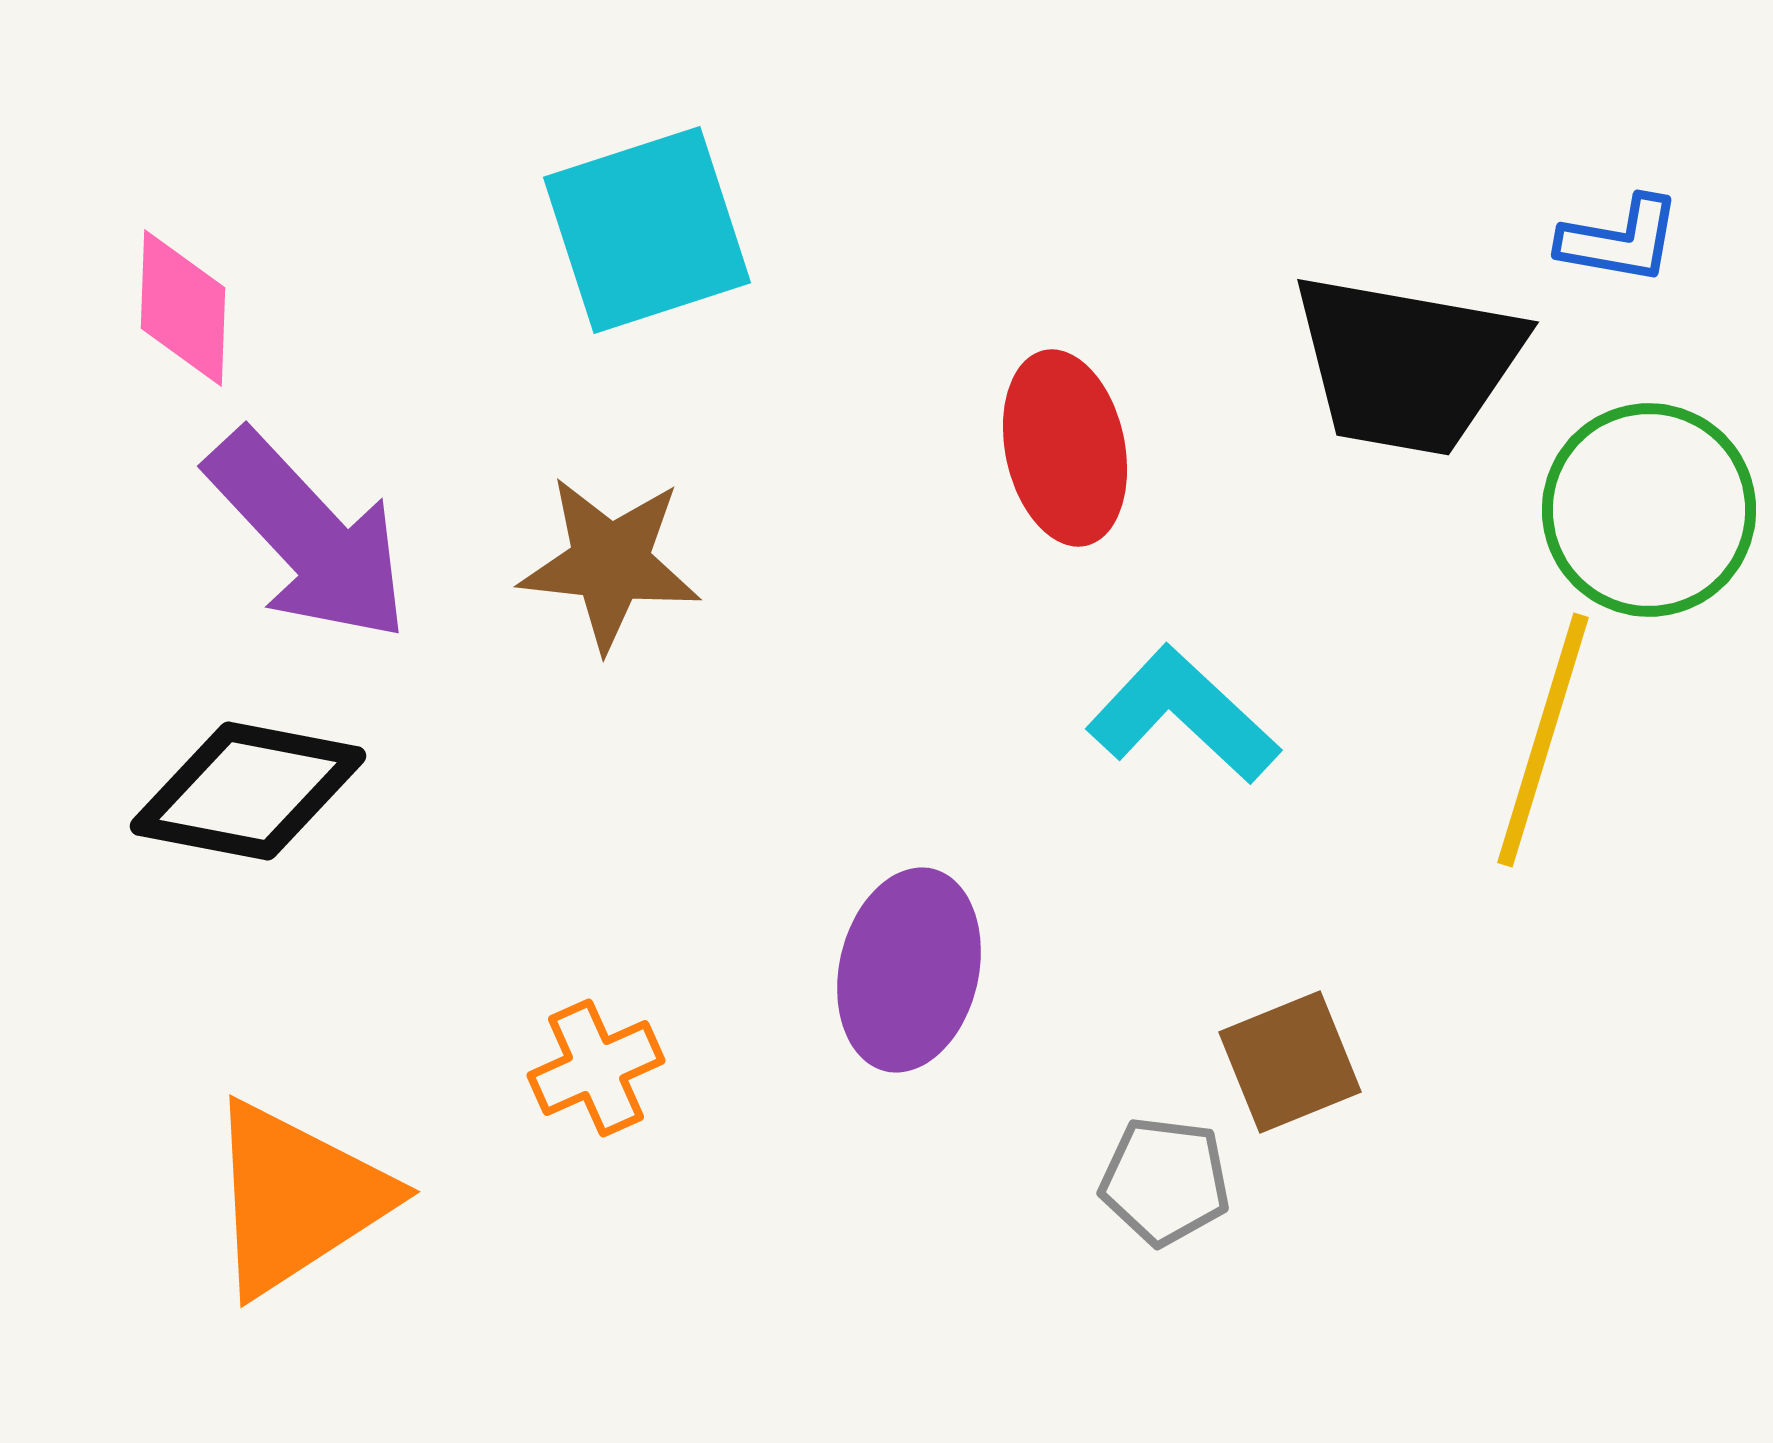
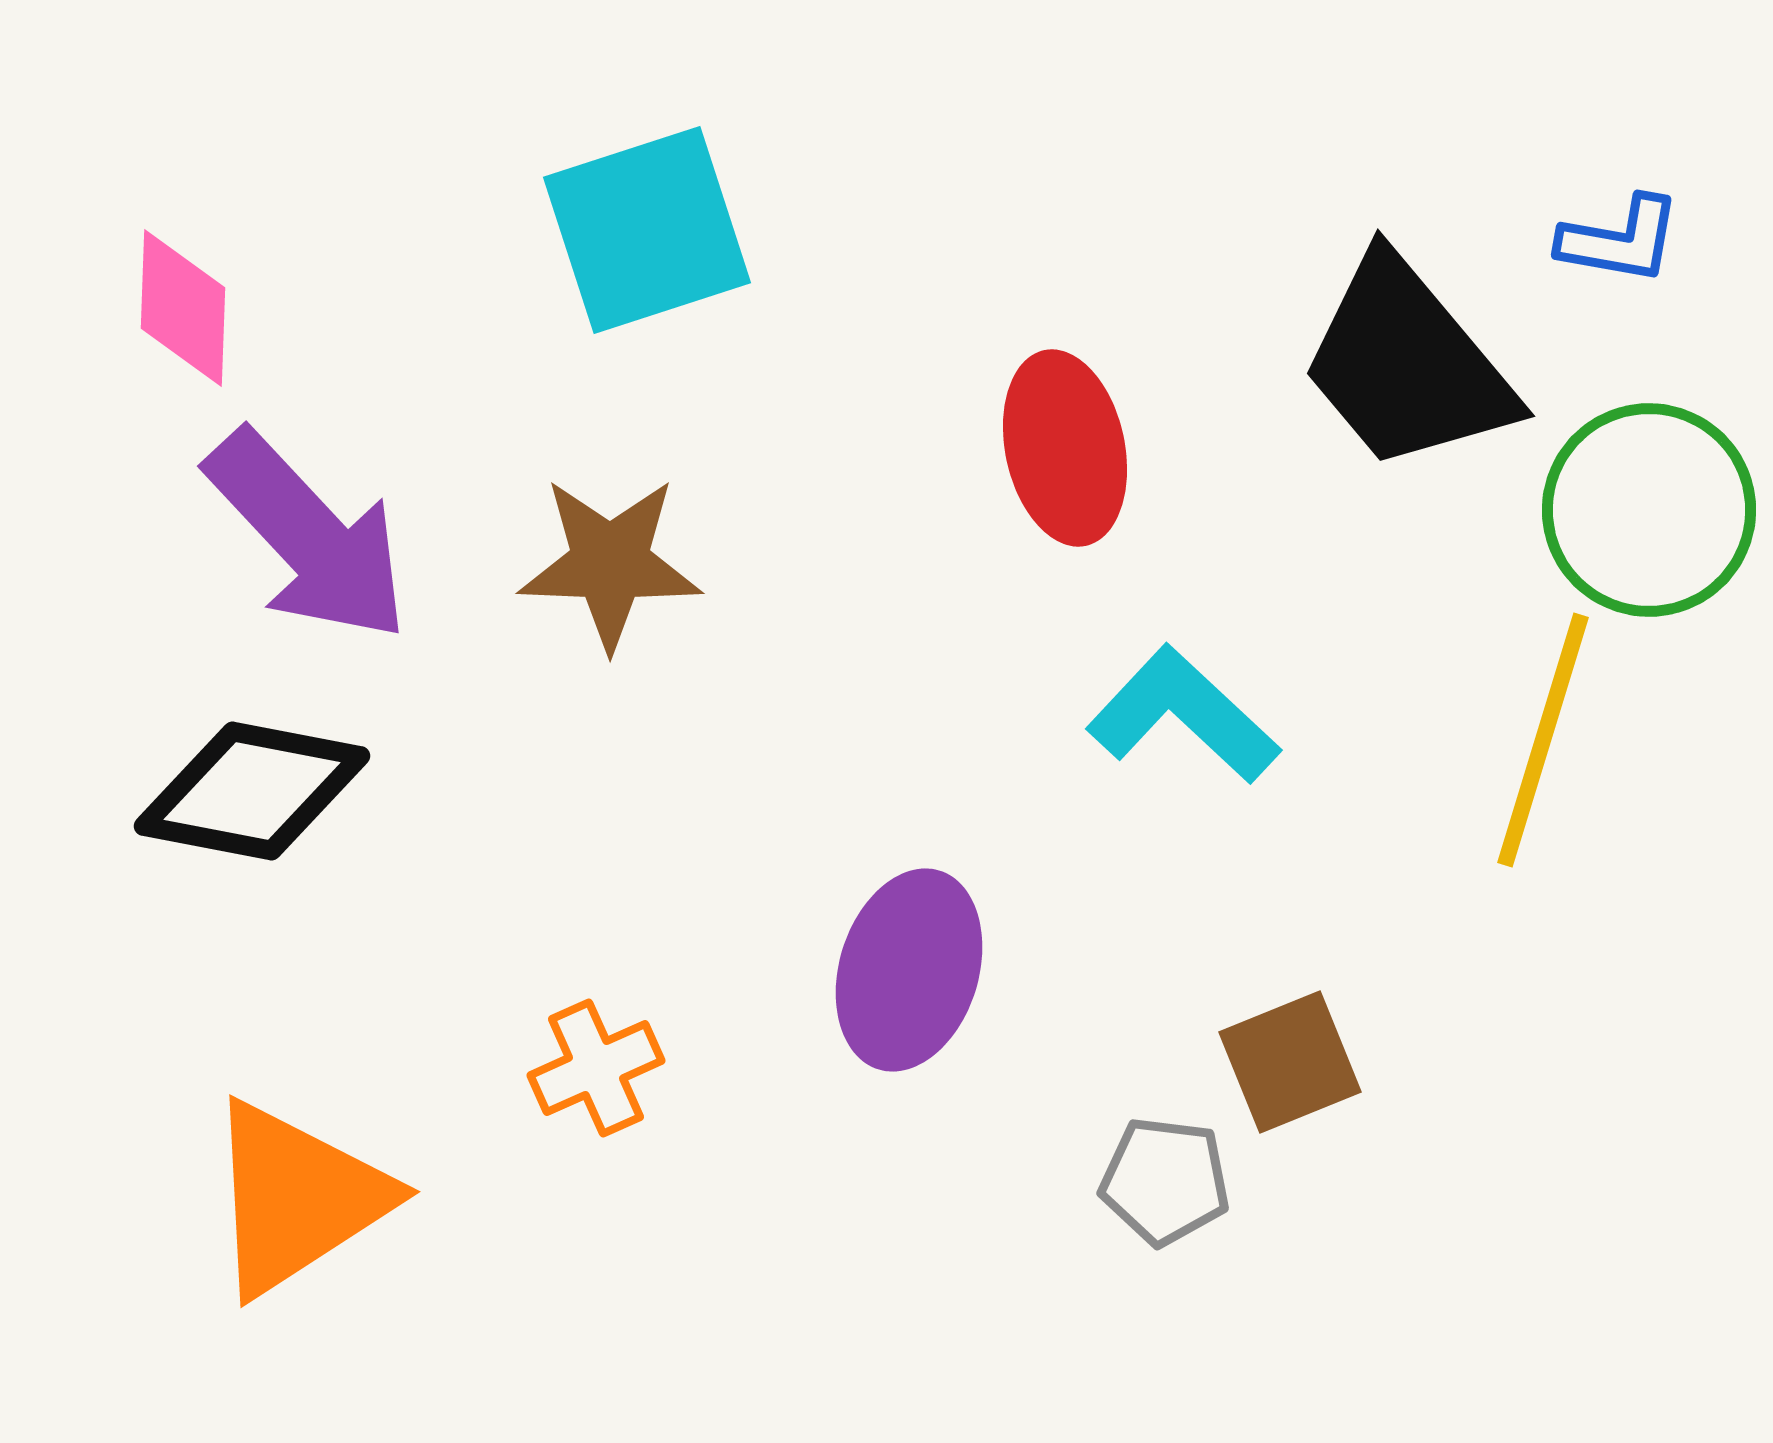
black trapezoid: rotated 40 degrees clockwise
brown star: rotated 4 degrees counterclockwise
black diamond: moved 4 px right
purple ellipse: rotated 4 degrees clockwise
